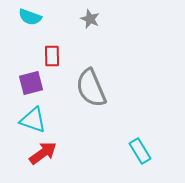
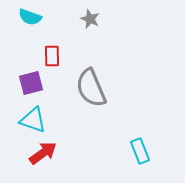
cyan rectangle: rotated 10 degrees clockwise
